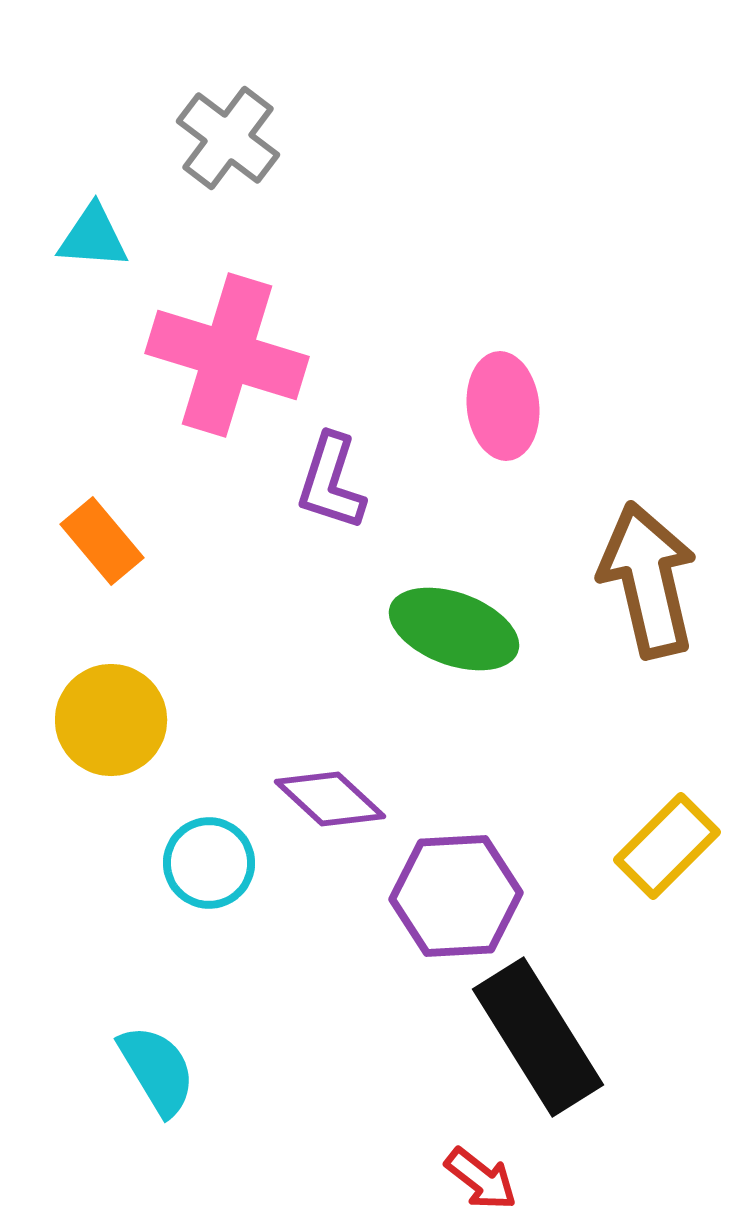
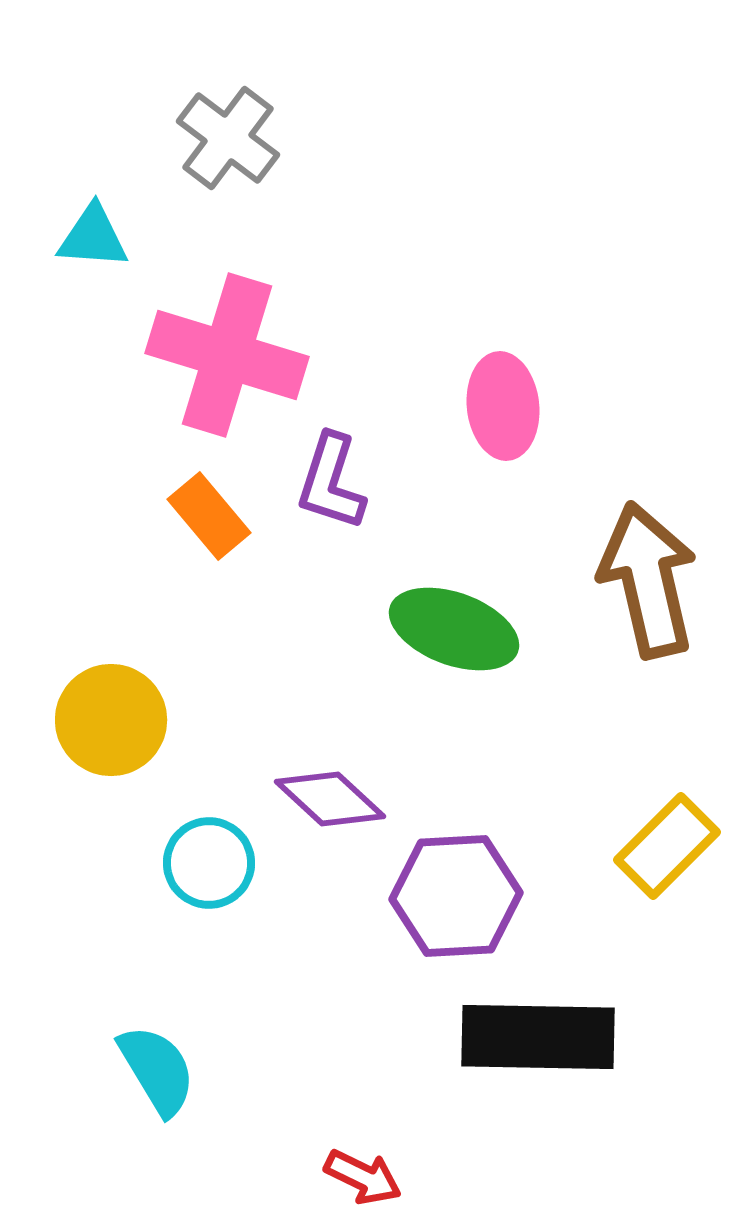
orange rectangle: moved 107 px right, 25 px up
black rectangle: rotated 57 degrees counterclockwise
red arrow: moved 118 px left, 2 px up; rotated 12 degrees counterclockwise
